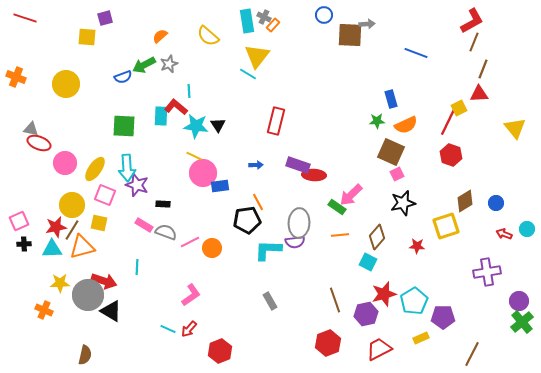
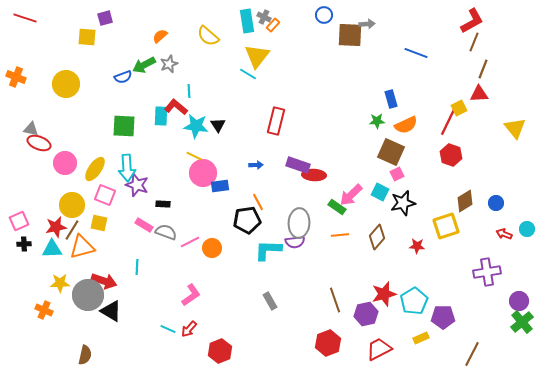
cyan square at (368, 262): moved 12 px right, 70 px up
